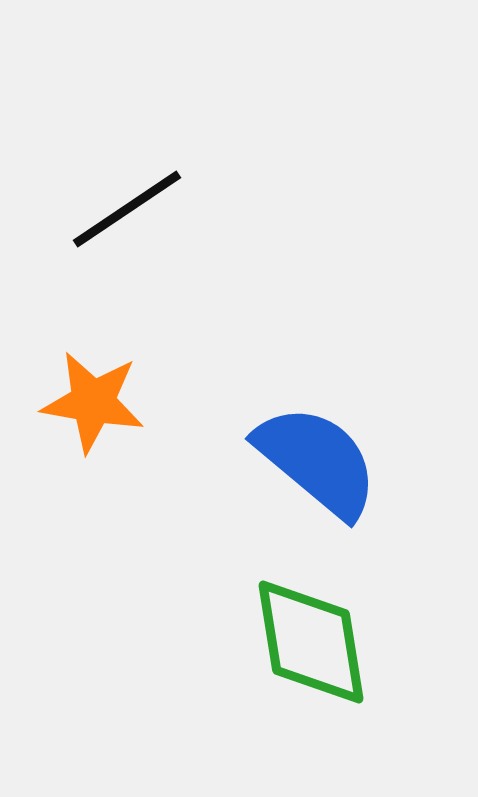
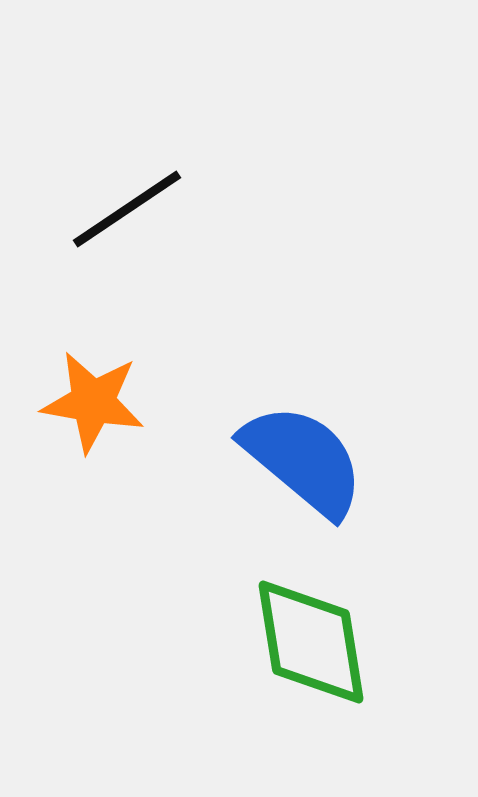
blue semicircle: moved 14 px left, 1 px up
